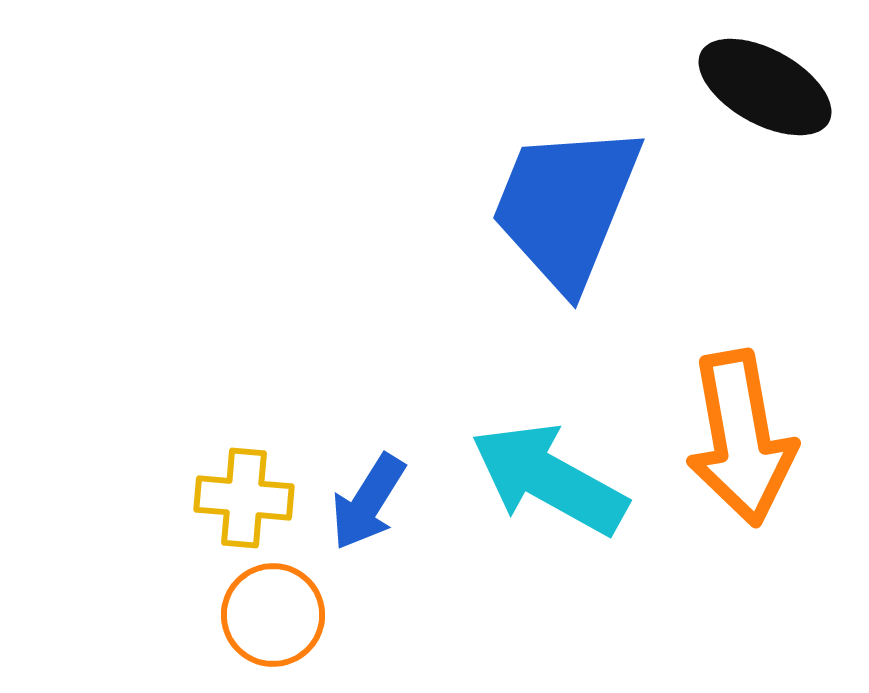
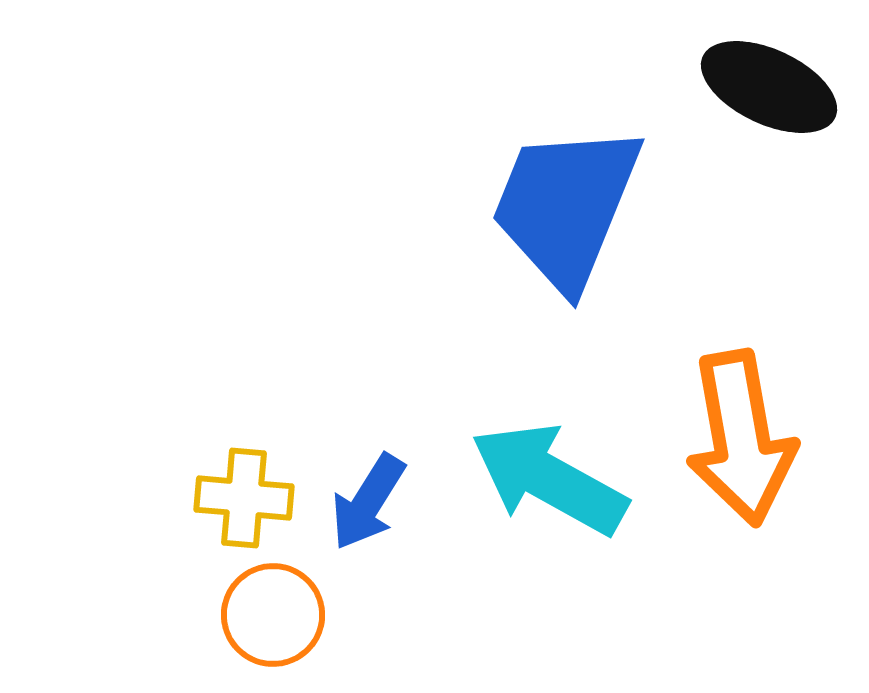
black ellipse: moved 4 px right; rotated 4 degrees counterclockwise
